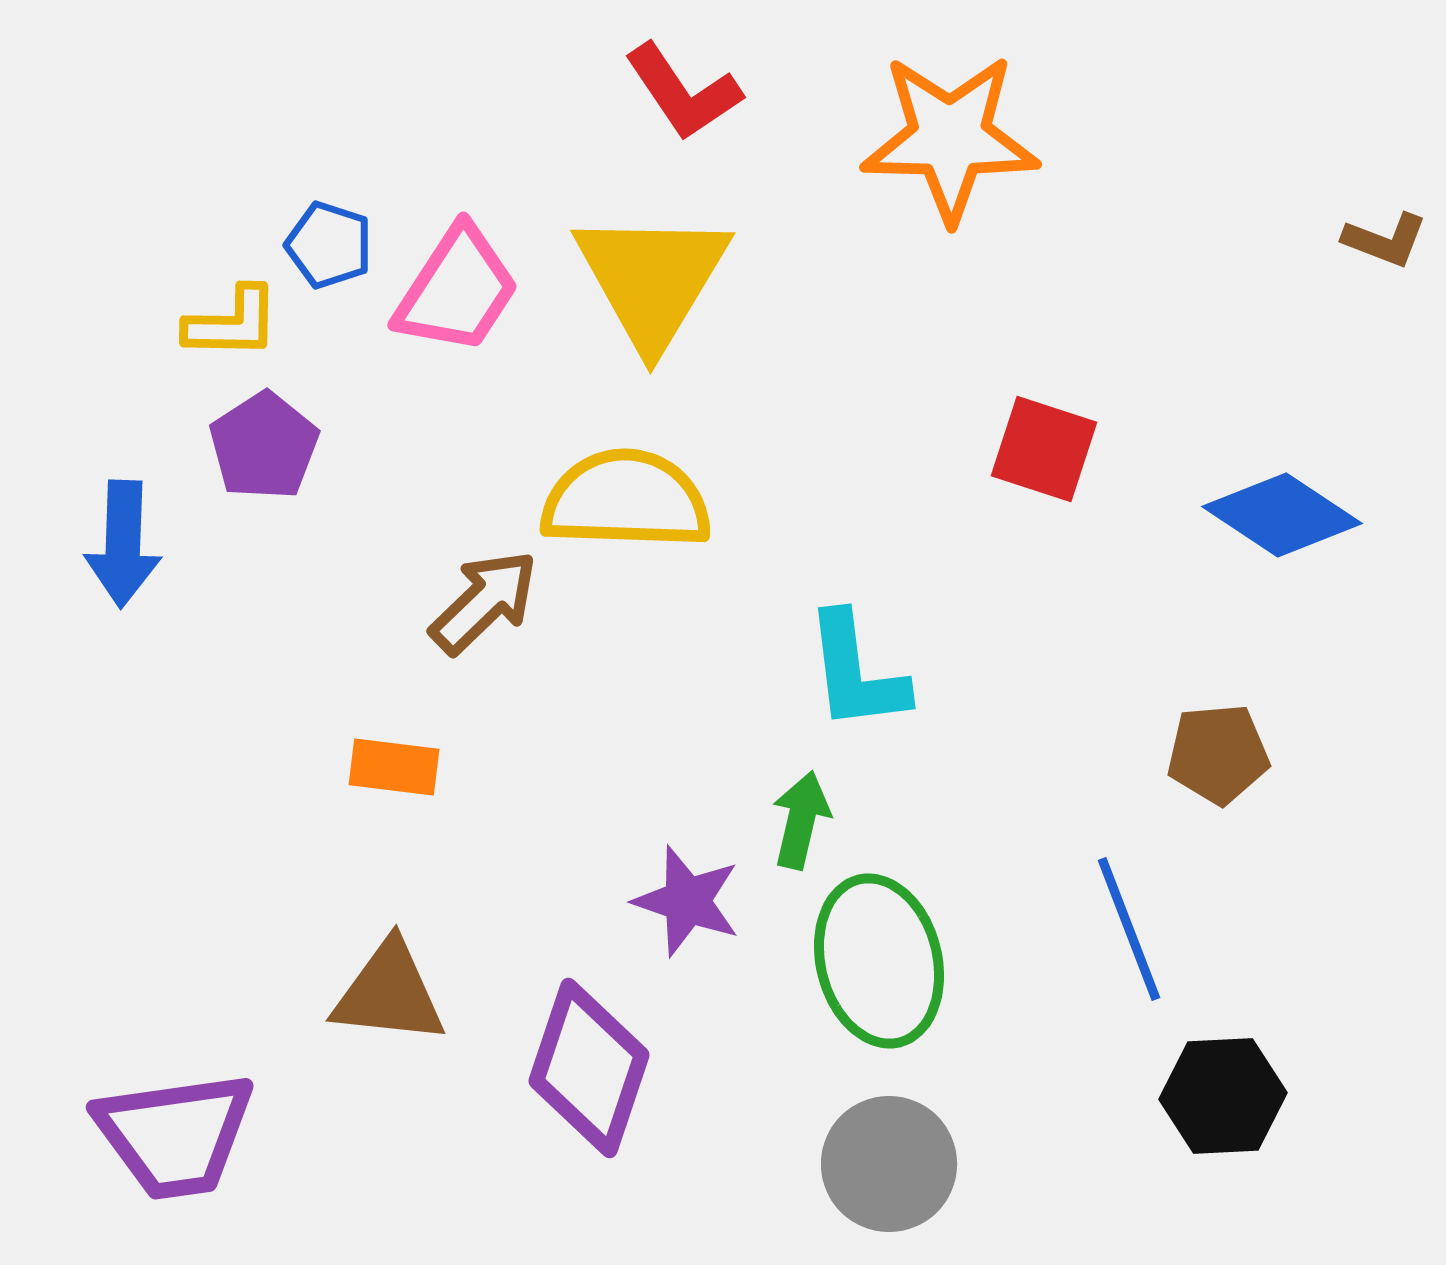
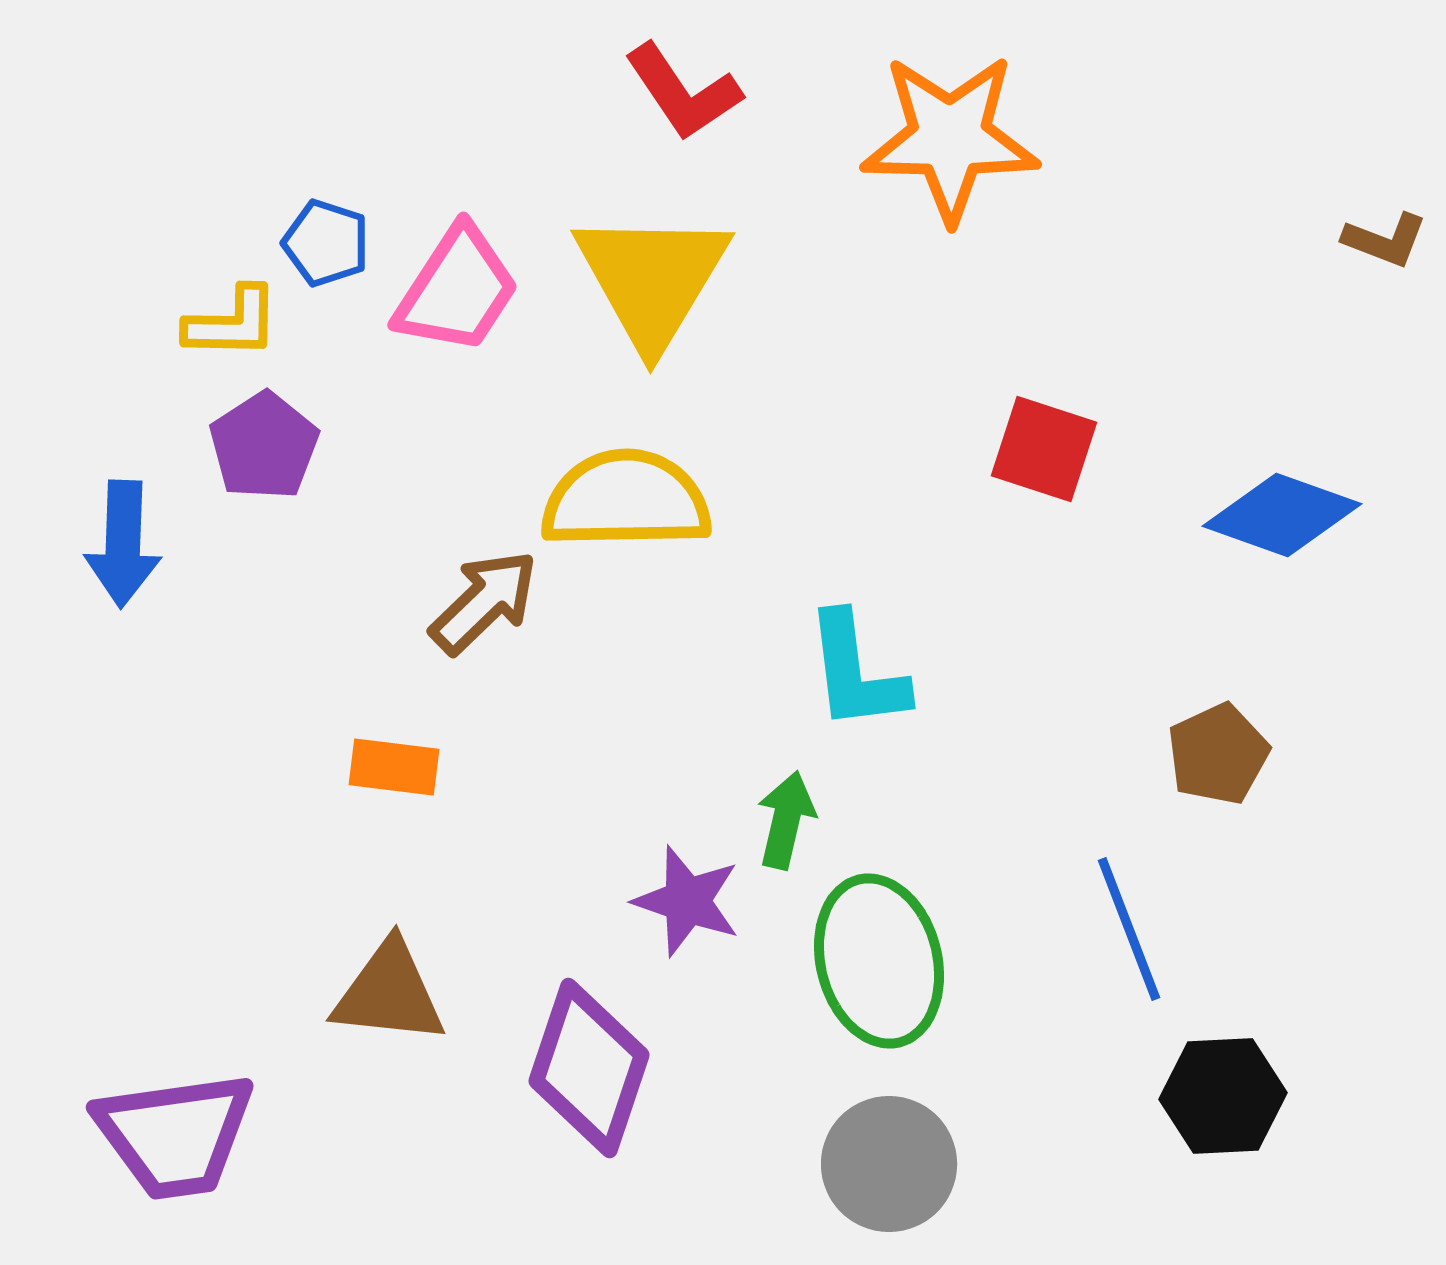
blue pentagon: moved 3 px left, 2 px up
yellow semicircle: rotated 3 degrees counterclockwise
blue diamond: rotated 14 degrees counterclockwise
brown pentagon: rotated 20 degrees counterclockwise
green arrow: moved 15 px left
